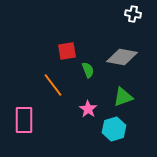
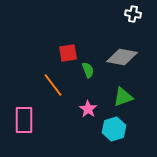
red square: moved 1 px right, 2 px down
